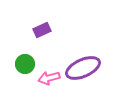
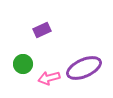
green circle: moved 2 px left
purple ellipse: moved 1 px right
